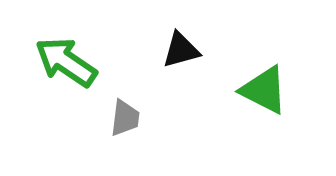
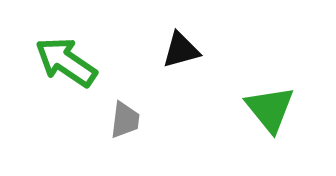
green triangle: moved 6 px right, 19 px down; rotated 24 degrees clockwise
gray trapezoid: moved 2 px down
